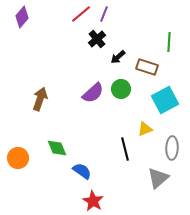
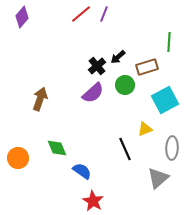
black cross: moved 27 px down
brown rectangle: rotated 35 degrees counterclockwise
green circle: moved 4 px right, 4 px up
black line: rotated 10 degrees counterclockwise
